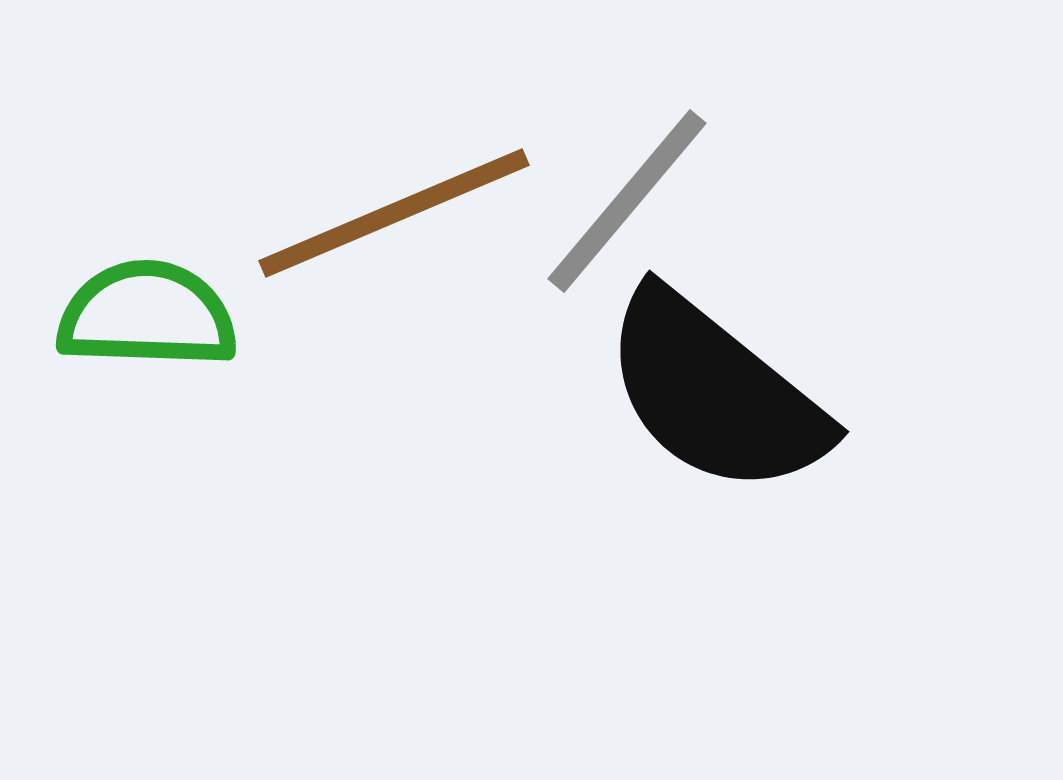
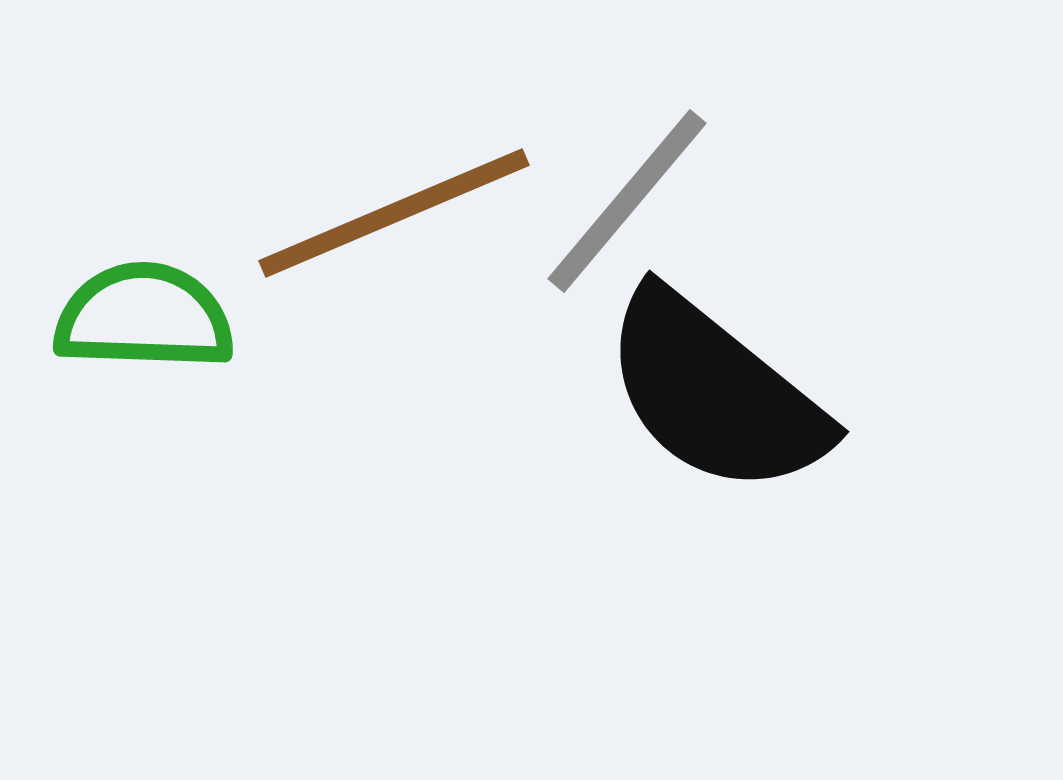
green semicircle: moved 3 px left, 2 px down
